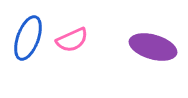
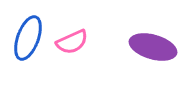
pink semicircle: moved 2 px down
